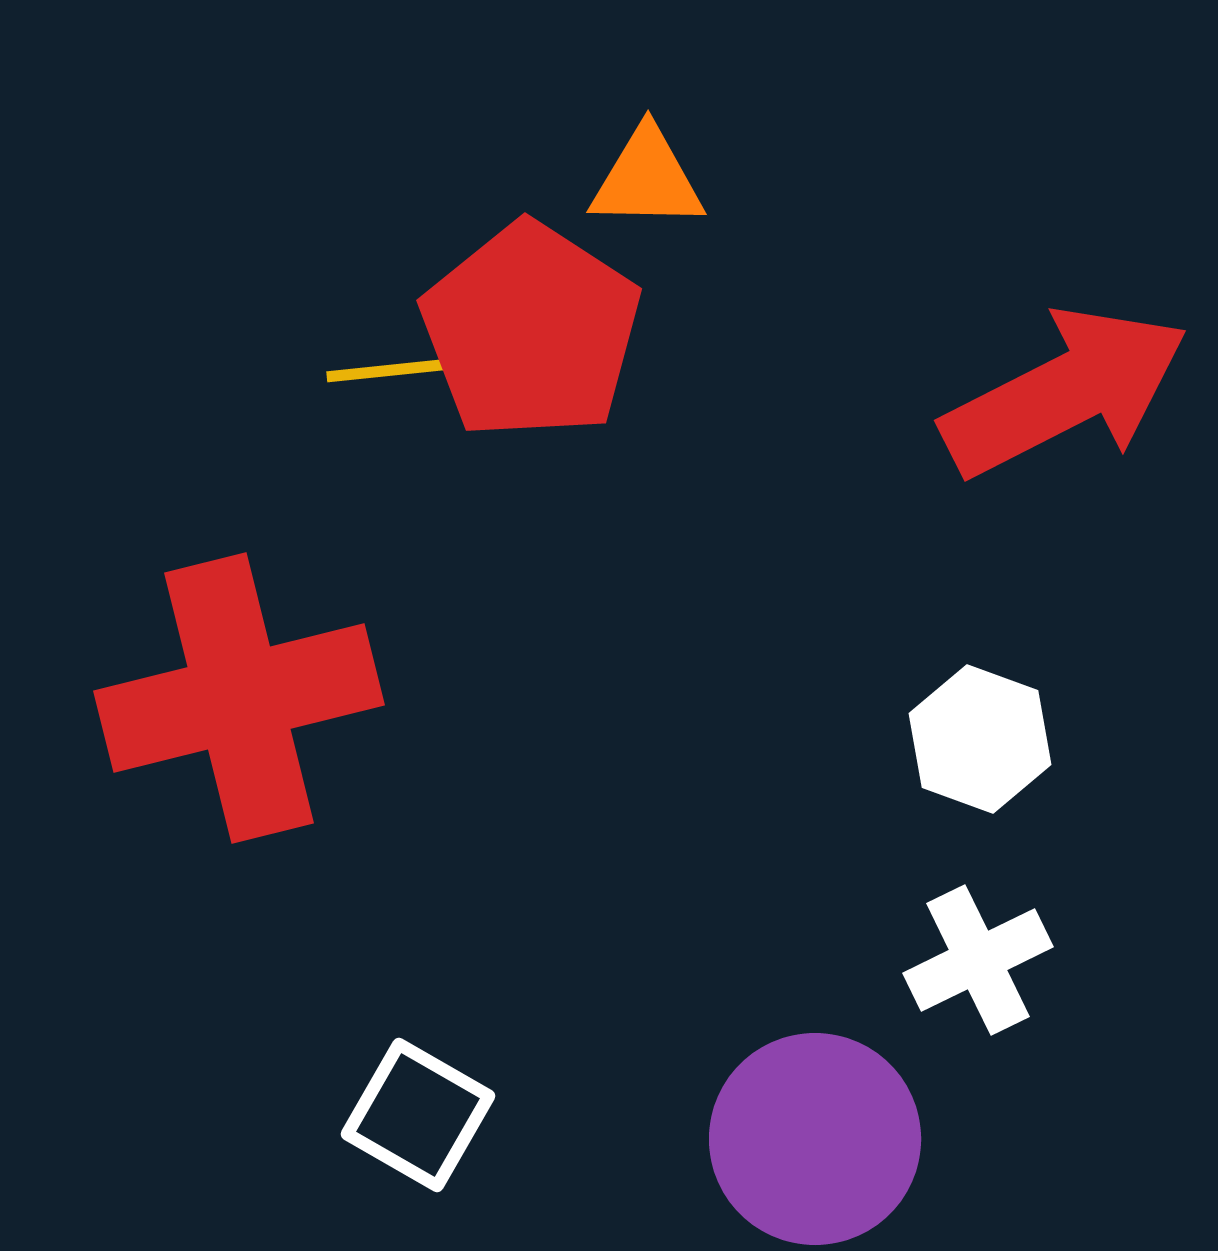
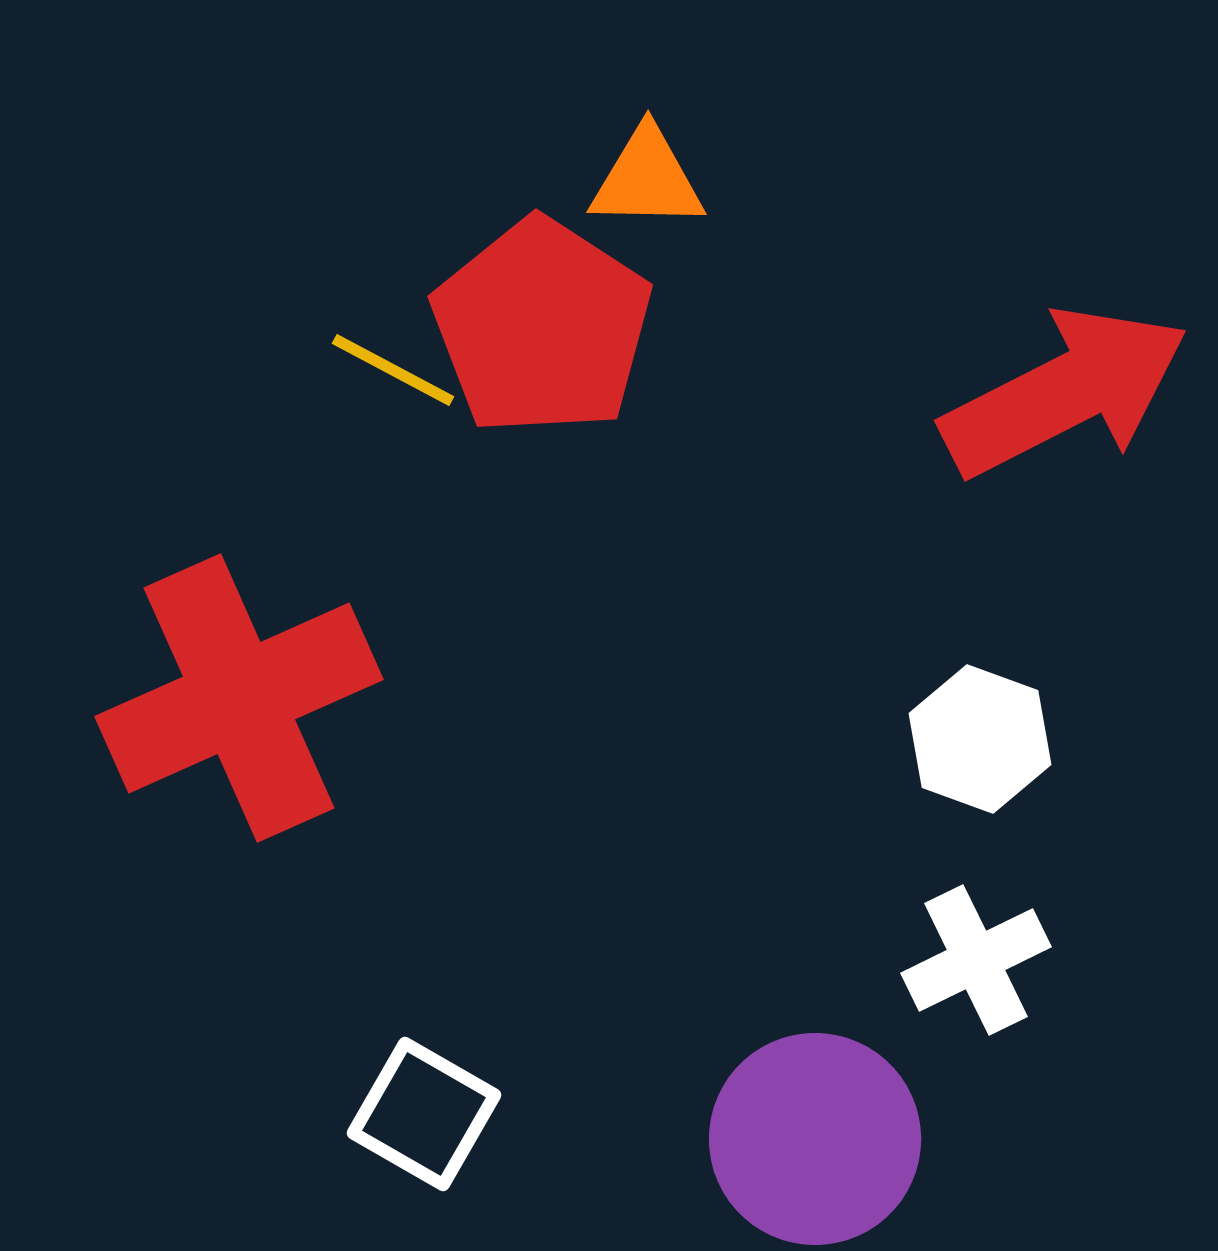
red pentagon: moved 11 px right, 4 px up
yellow line: rotated 34 degrees clockwise
red cross: rotated 10 degrees counterclockwise
white cross: moved 2 px left
white square: moved 6 px right, 1 px up
